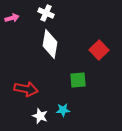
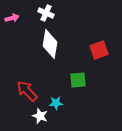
red square: rotated 24 degrees clockwise
red arrow: moved 1 px right, 2 px down; rotated 145 degrees counterclockwise
cyan star: moved 7 px left, 7 px up
